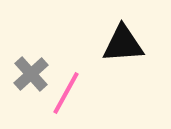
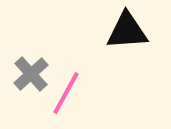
black triangle: moved 4 px right, 13 px up
